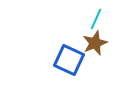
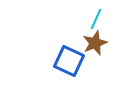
blue square: moved 1 px down
